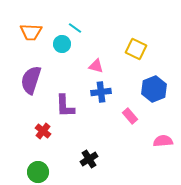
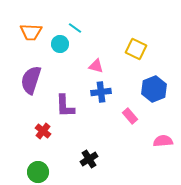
cyan circle: moved 2 px left
